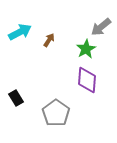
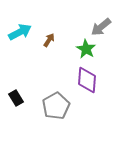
green star: rotated 12 degrees counterclockwise
gray pentagon: moved 7 px up; rotated 8 degrees clockwise
